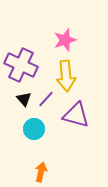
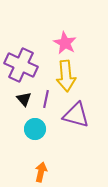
pink star: moved 3 px down; rotated 25 degrees counterclockwise
purple line: rotated 30 degrees counterclockwise
cyan circle: moved 1 px right
